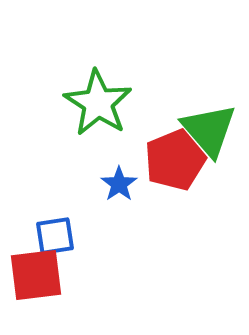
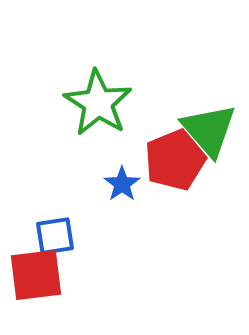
blue star: moved 3 px right
